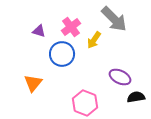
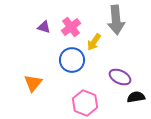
gray arrow: moved 2 px right, 1 px down; rotated 40 degrees clockwise
purple triangle: moved 5 px right, 4 px up
yellow arrow: moved 2 px down
blue circle: moved 10 px right, 6 px down
